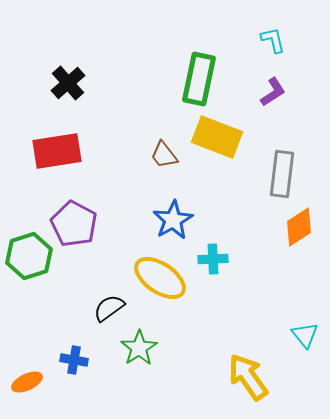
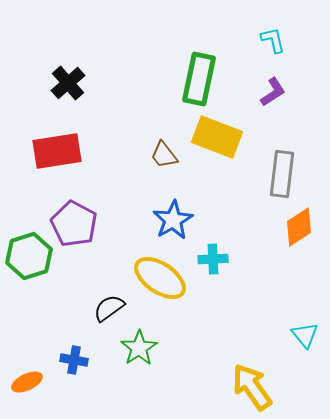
yellow arrow: moved 4 px right, 10 px down
